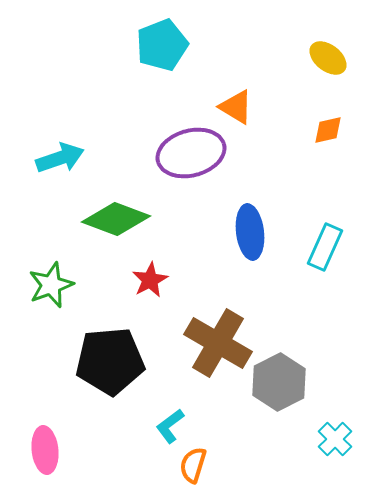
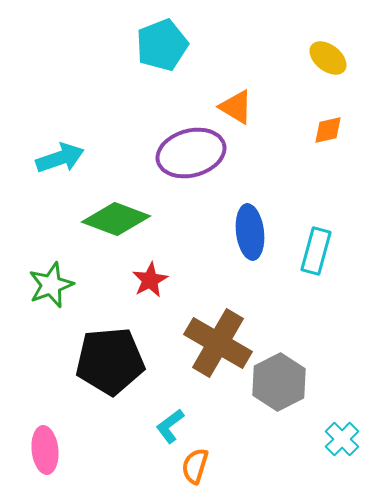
cyan rectangle: moved 9 px left, 4 px down; rotated 9 degrees counterclockwise
cyan cross: moved 7 px right
orange semicircle: moved 2 px right, 1 px down
